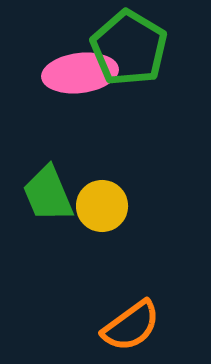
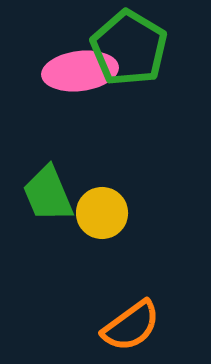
pink ellipse: moved 2 px up
yellow circle: moved 7 px down
